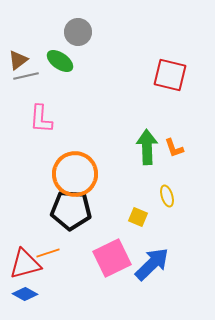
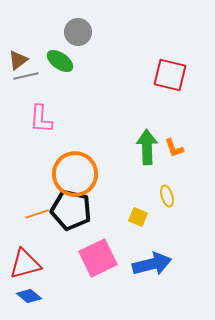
black pentagon: rotated 9 degrees clockwise
orange line: moved 11 px left, 39 px up
pink square: moved 14 px left
blue arrow: rotated 30 degrees clockwise
blue diamond: moved 4 px right, 2 px down; rotated 10 degrees clockwise
